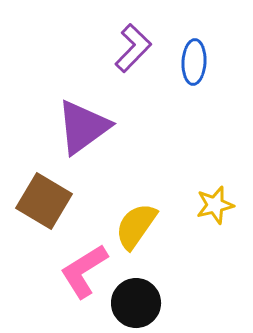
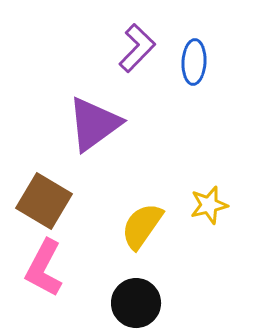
purple L-shape: moved 4 px right
purple triangle: moved 11 px right, 3 px up
yellow star: moved 6 px left
yellow semicircle: moved 6 px right
pink L-shape: moved 40 px left, 3 px up; rotated 30 degrees counterclockwise
